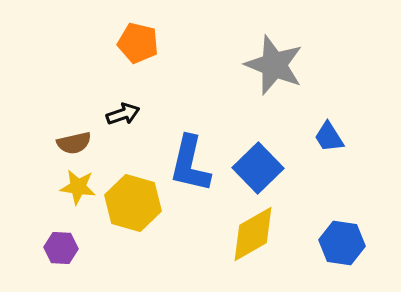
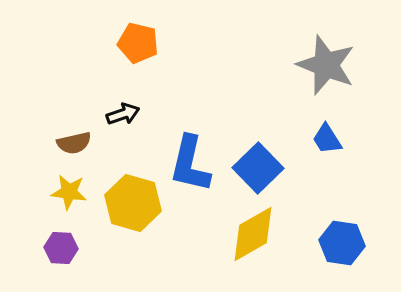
gray star: moved 52 px right
blue trapezoid: moved 2 px left, 2 px down
yellow star: moved 9 px left, 5 px down
